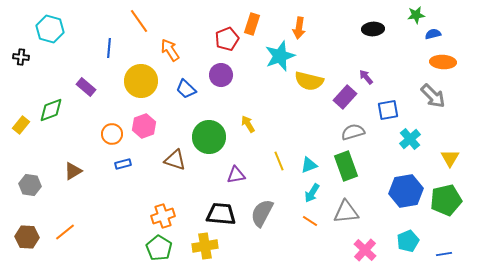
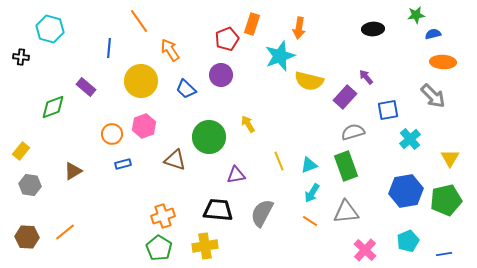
green diamond at (51, 110): moved 2 px right, 3 px up
yellow rectangle at (21, 125): moved 26 px down
black trapezoid at (221, 214): moved 3 px left, 4 px up
